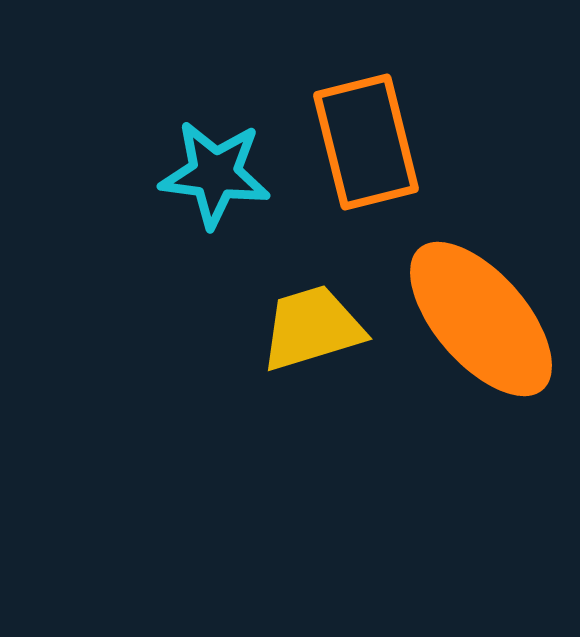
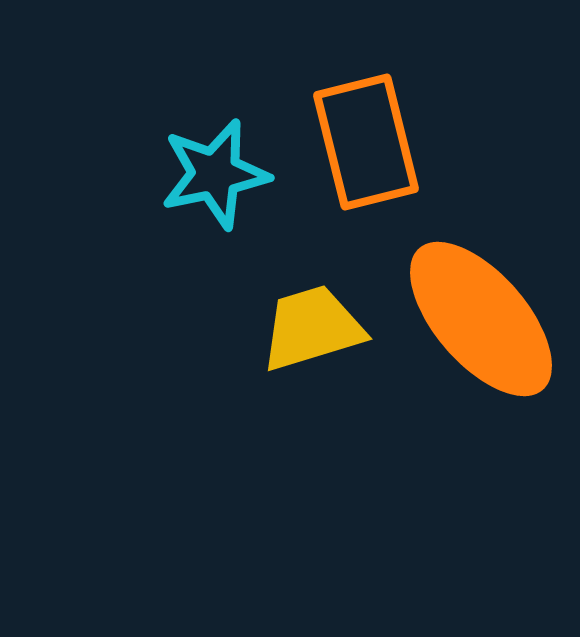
cyan star: rotated 19 degrees counterclockwise
